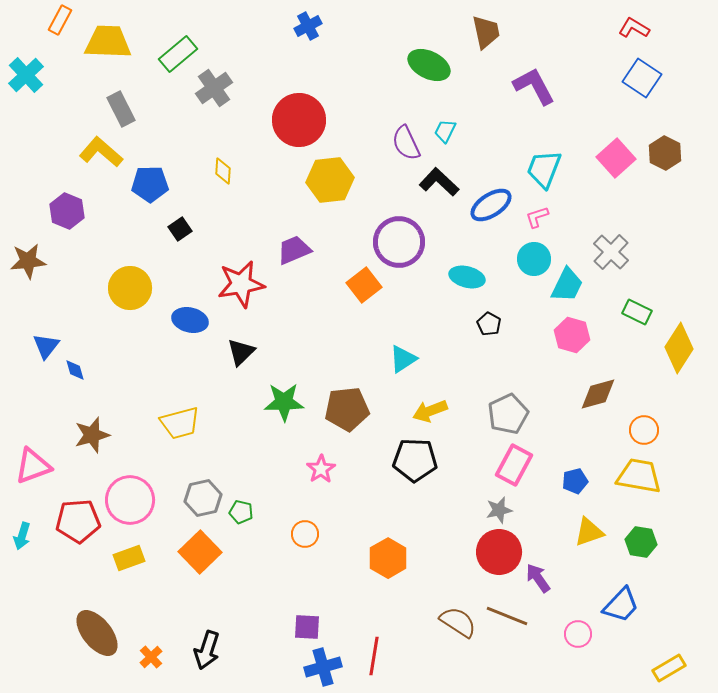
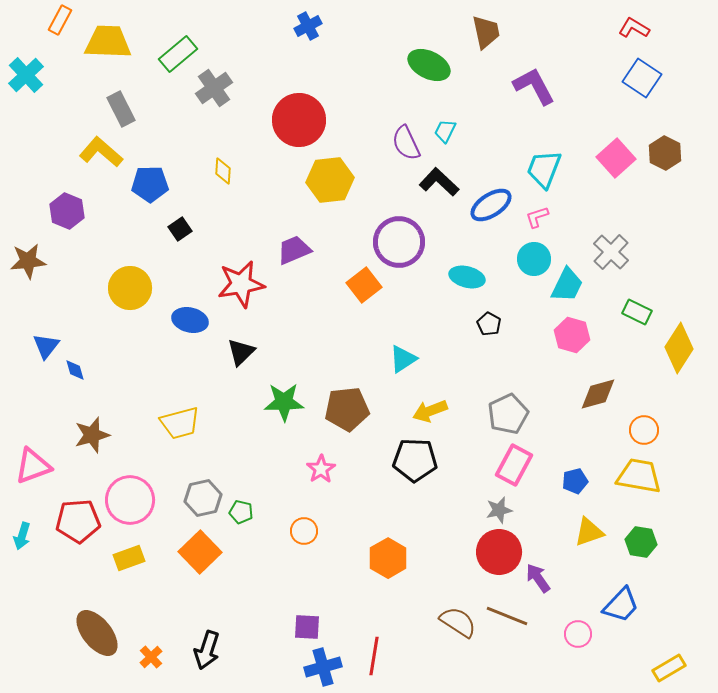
orange circle at (305, 534): moved 1 px left, 3 px up
